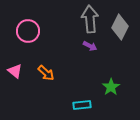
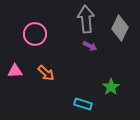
gray arrow: moved 4 px left
gray diamond: moved 1 px down
pink circle: moved 7 px right, 3 px down
pink triangle: rotated 42 degrees counterclockwise
cyan rectangle: moved 1 px right, 1 px up; rotated 24 degrees clockwise
